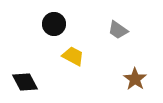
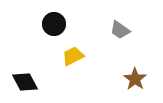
gray trapezoid: moved 2 px right
yellow trapezoid: rotated 55 degrees counterclockwise
